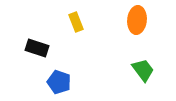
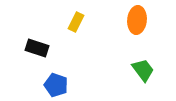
yellow rectangle: rotated 48 degrees clockwise
blue pentagon: moved 3 px left, 3 px down
